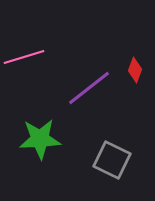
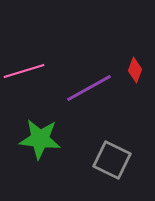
pink line: moved 14 px down
purple line: rotated 9 degrees clockwise
green star: rotated 9 degrees clockwise
